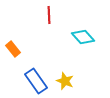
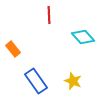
yellow star: moved 8 px right
